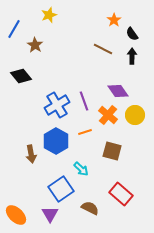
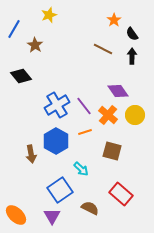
purple line: moved 5 px down; rotated 18 degrees counterclockwise
blue square: moved 1 px left, 1 px down
purple triangle: moved 2 px right, 2 px down
